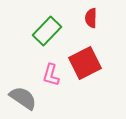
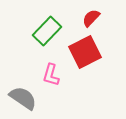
red semicircle: rotated 42 degrees clockwise
red square: moved 11 px up
